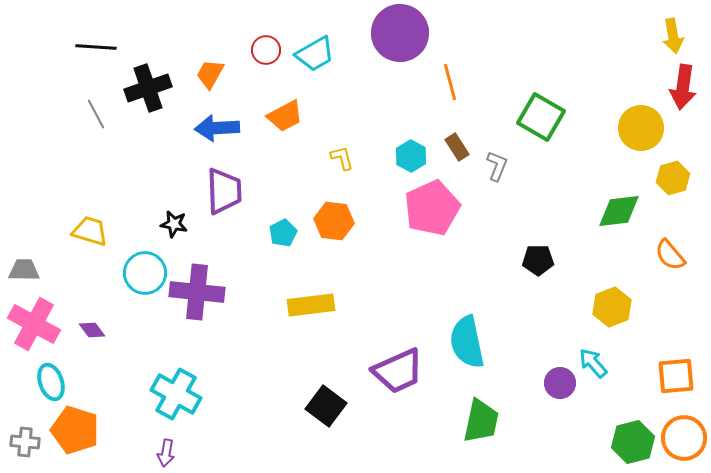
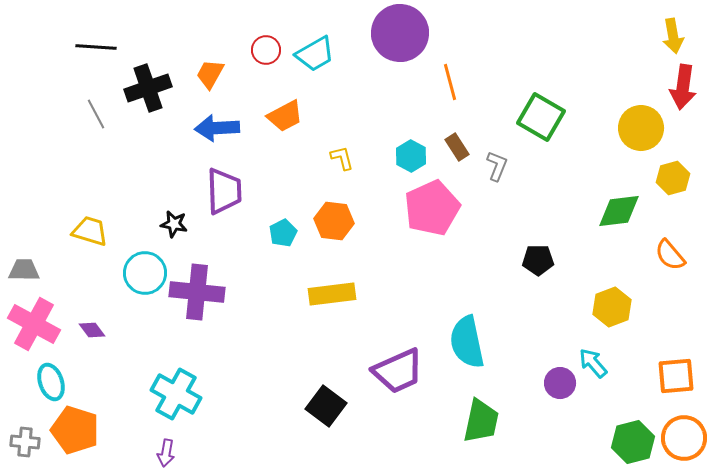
yellow rectangle at (311, 305): moved 21 px right, 11 px up
